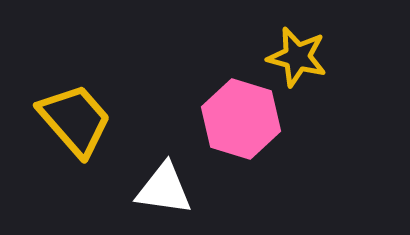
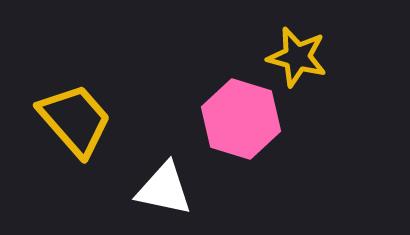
white triangle: rotated 4 degrees clockwise
